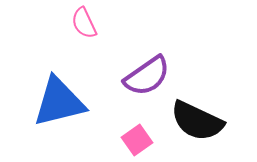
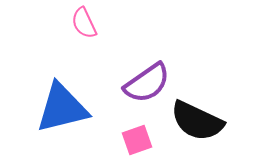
purple semicircle: moved 7 px down
blue triangle: moved 3 px right, 6 px down
pink square: rotated 16 degrees clockwise
